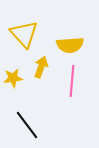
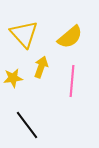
yellow semicircle: moved 8 px up; rotated 36 degrees counterclockwise
